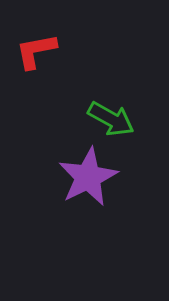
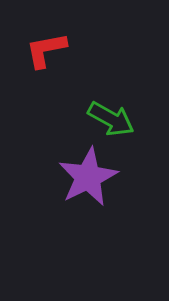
red L-shape: moved 10 px right, 1 px up
